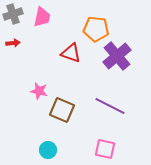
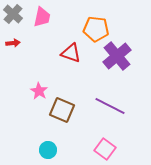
gray cross: rotated 30 degrees counterclockwise
pink star: rotated 18 degrees clockwise
pink square: rotated 25 degrees clockwise
